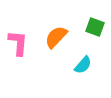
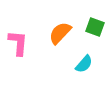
orange semicircle: moved 4 px right, 4 px up
cyan semicircle: moved 1 px right, 1 px up
